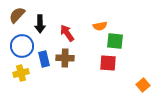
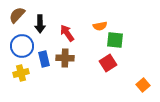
green square: moved 1 px up
red square: rotated 36 degrees counterclockwise
